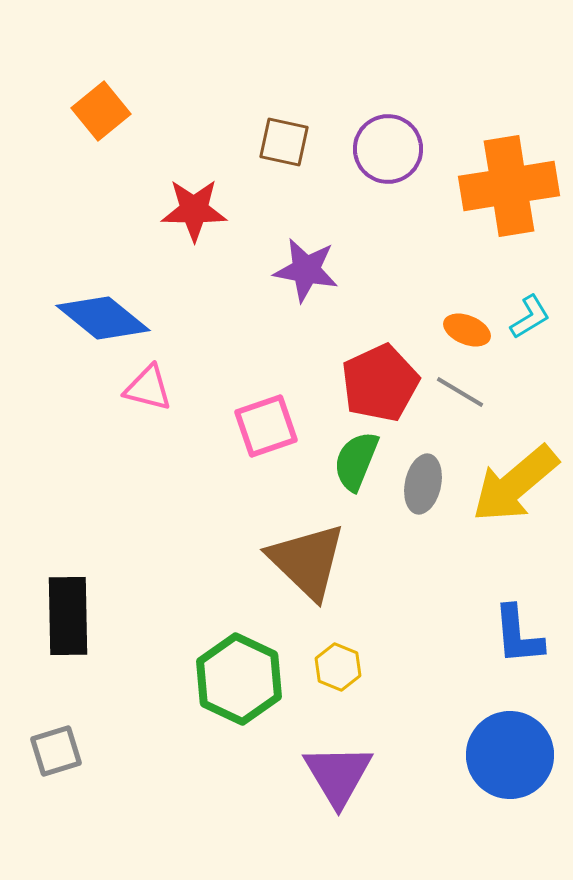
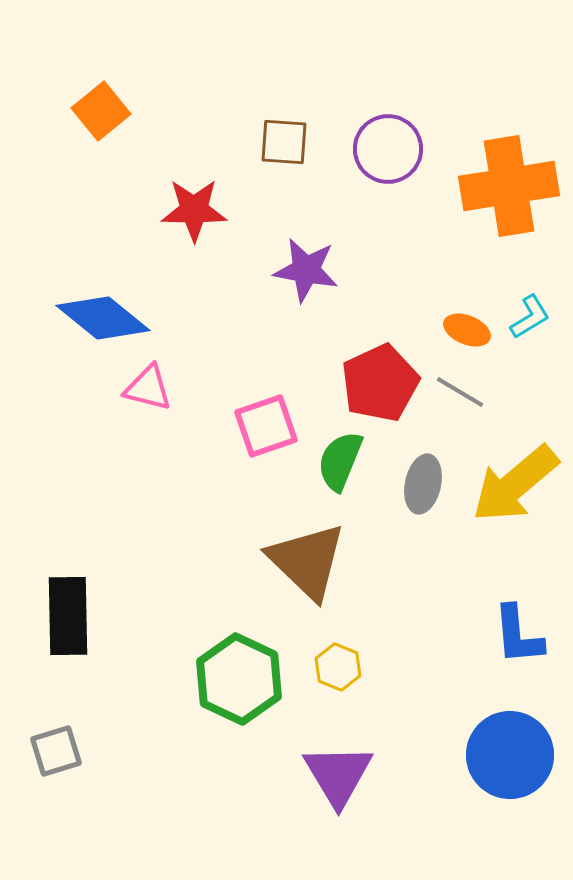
brown square: rotated 8 degrees counterclockwise
green semicircle: moved 16 px left
